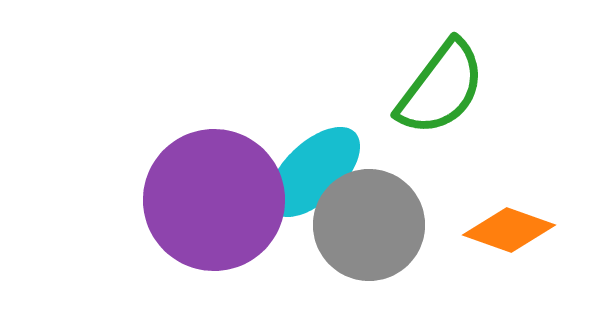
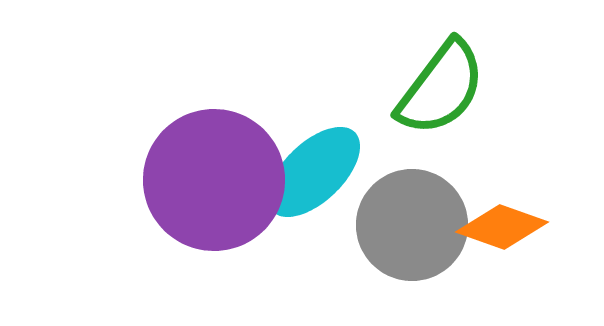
purple circle: moved 20 px up
gray circle: moved 43 px right
orange diamond: moved 7 px left, 3 px up
